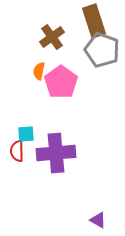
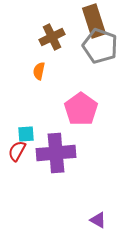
brown cross: rotated 10 degrees clockwise
gray pentagon: moved 2 px left, 4 px up
pink pentagon: moved 20 px right, 27 px down
red semicircle: rotated 30 degrees clockwise
